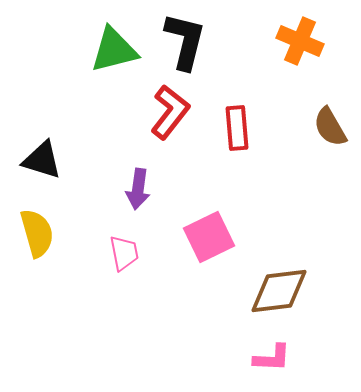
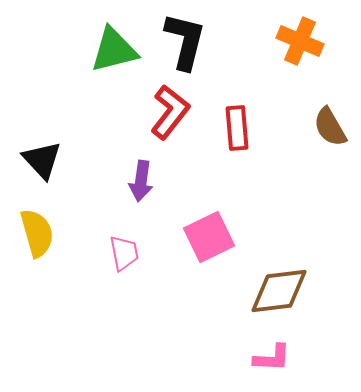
black triangle: rotated 30 degrees clockwise
purple arrow: moved 3 px right, 8 px up
